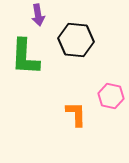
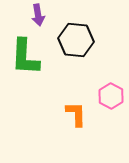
pink hexagon: rotated 15 degrees clockwise
